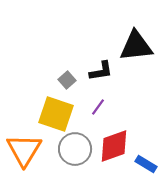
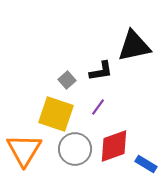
black triangle: moved 2 px left; rotated 6 degrees counterclockwise
